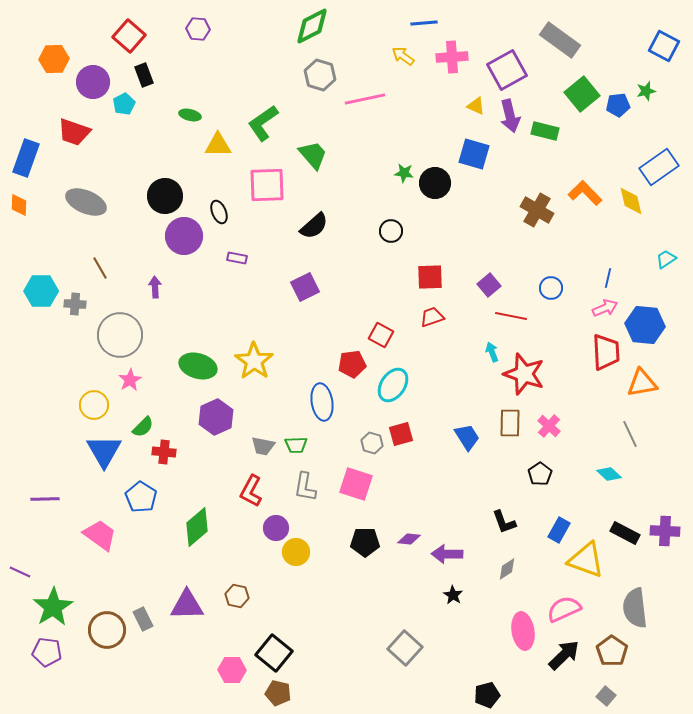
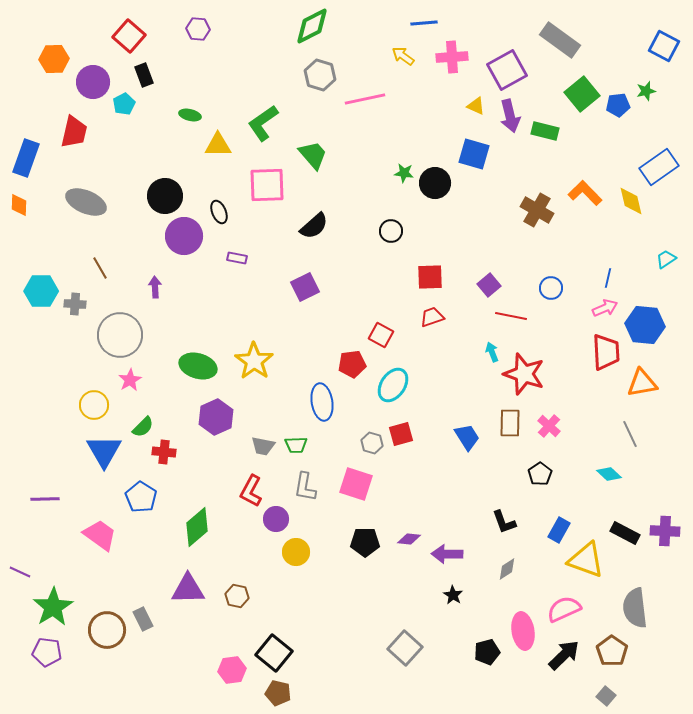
red trapezoid at (74, 132): rotated 96 degrees counterclockwise
purple circle at (276, 528): moved 9 px up
purple triangle at (187, 605): moved 1 px right, 16 px up
pink hexagon at (232, 670): rotated 8 degrees counterclockwise
black pentagon at (487, 695): moved 43 px up
